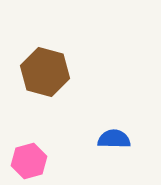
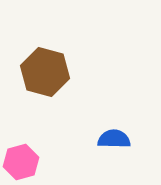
pink hexagon: moved 8 px left, 1 px down
